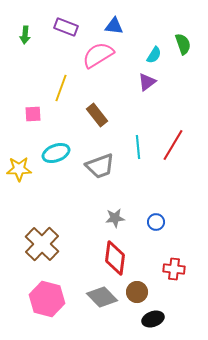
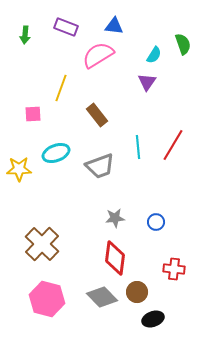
purple triangle: rotated 18 degrees counterclockwise
